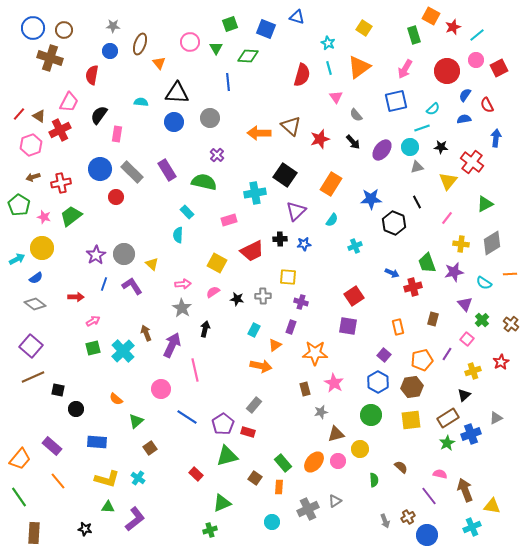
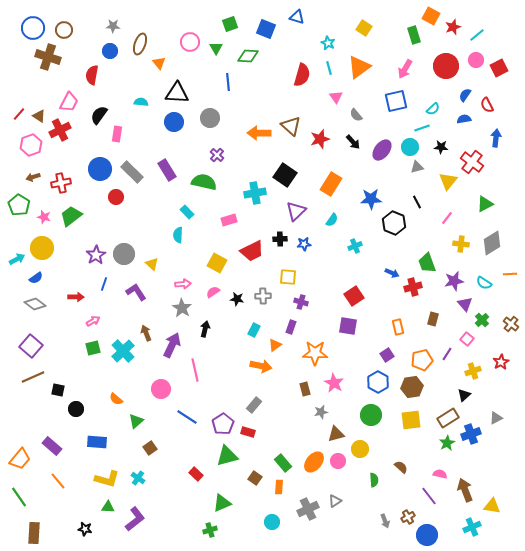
brown cross at (50, 58): moved 2 px left, 1 px up
red circle at (447, 71): moved 1 px left, 5 px up
purple star at (454, 272): moved 9 px down
purple L-shape at (132, 286): moved 4 px right, 6 px down
purple square at (384, 355): moved 3 px right; rotated 16 degrees clockwise
